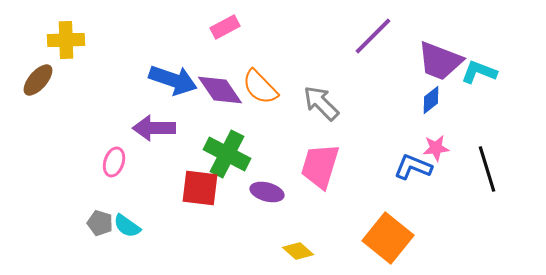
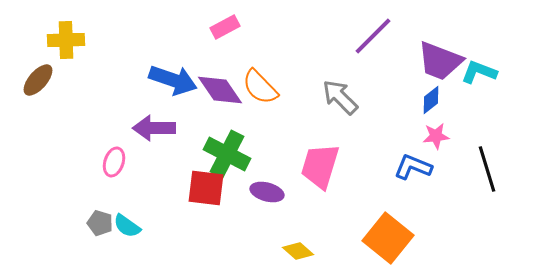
gray arrow: moved 19 px right, 6 px up
pink star: moved 12 px up
red square: moved 6 px right
